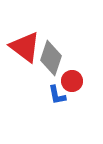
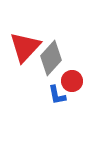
red triangle: rotated 36 degrees clockwise
gray diamond: rotated 24 degrees clockwise
